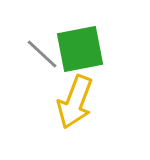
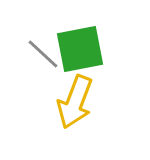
gray line: moved 1 px right
